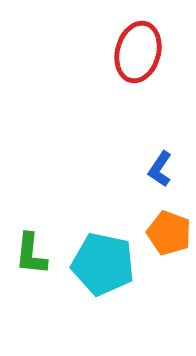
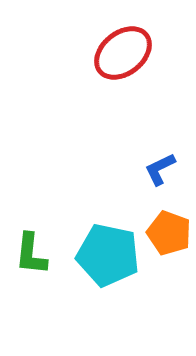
red ellipse: moved 15 px left, 1 px down; rotated 36 degrees clockwise
blue L-shape: rotated 30 degrees clockwise
cyan pentagon: moved 5 px right, 9 px up
